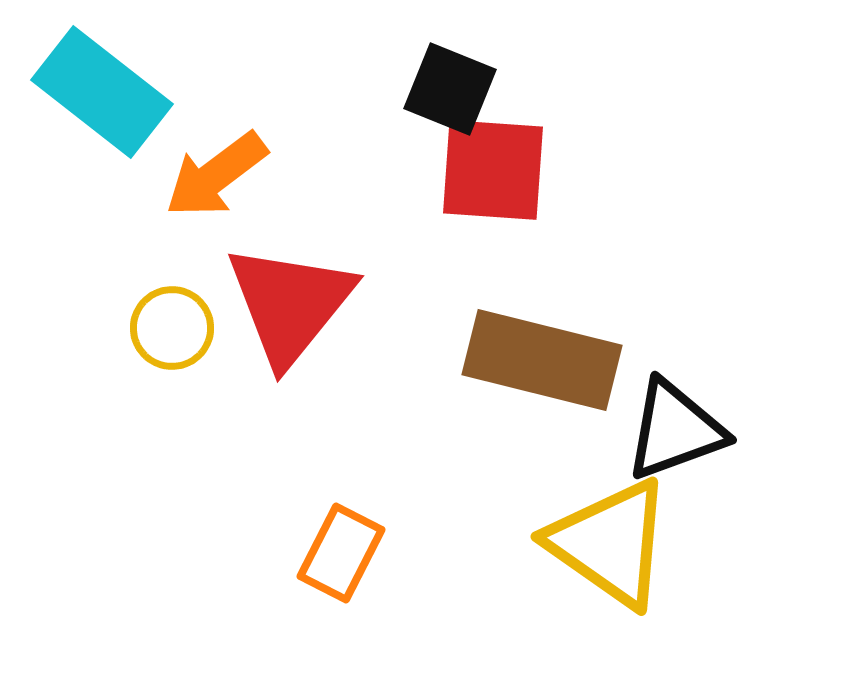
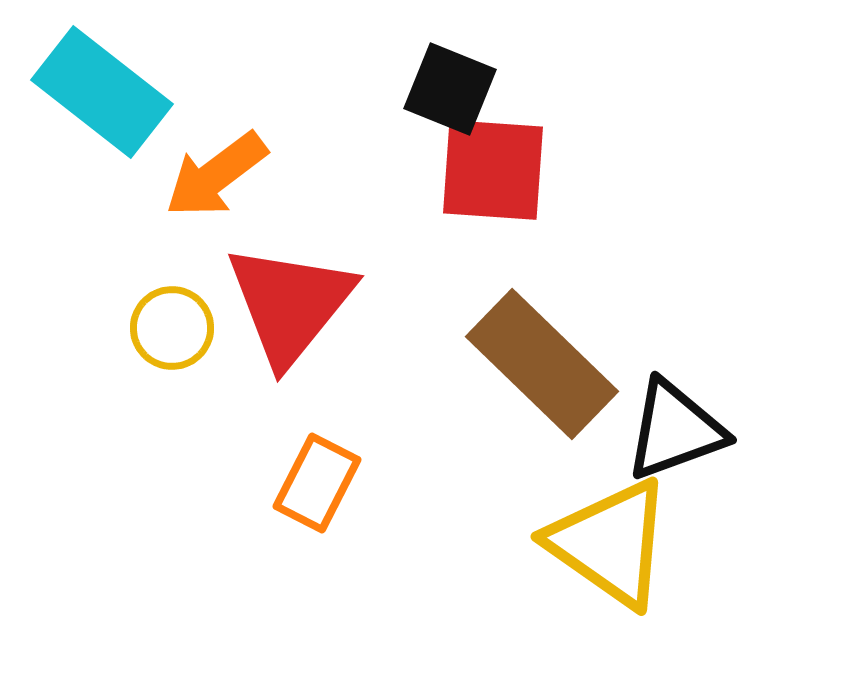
brown rectangle: moved 4 px down; rotated 30 degrees clockwise
orange rectangle: moved 24 px left, 70 px up
